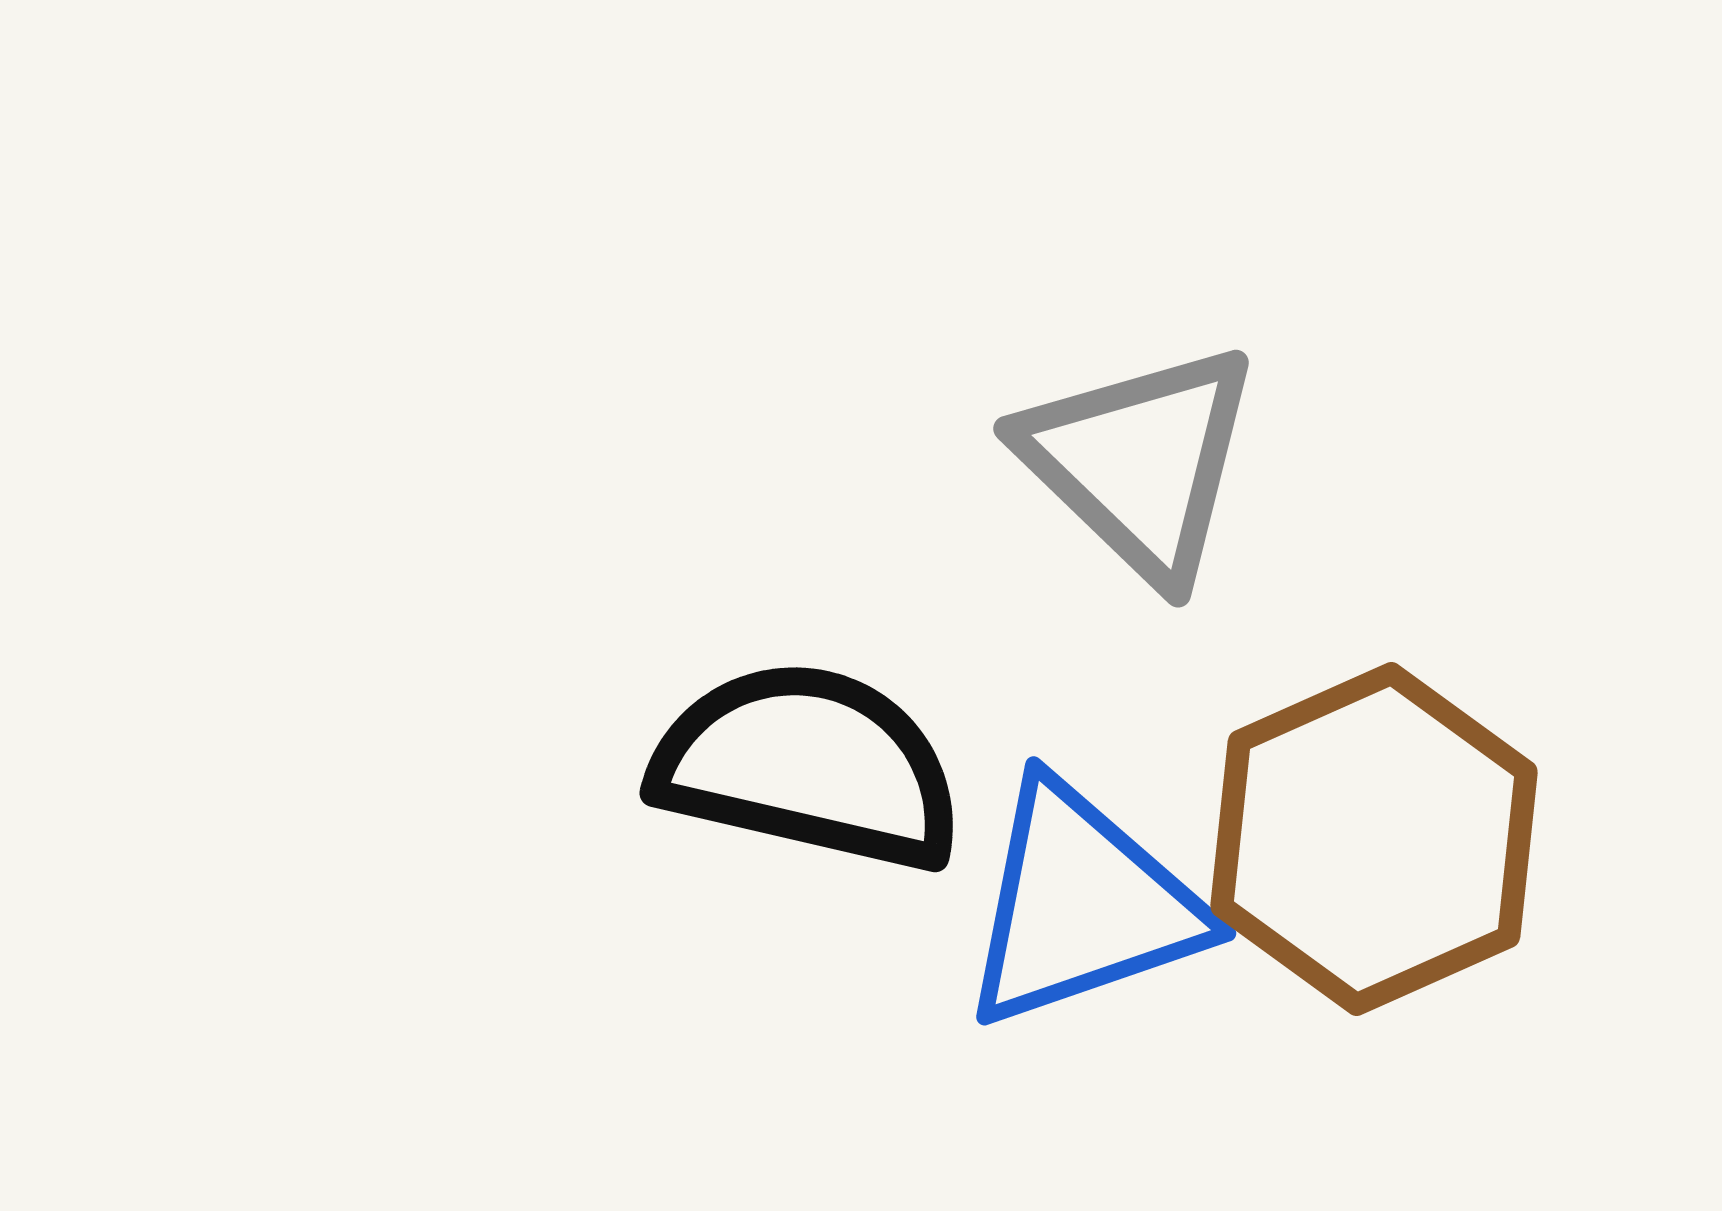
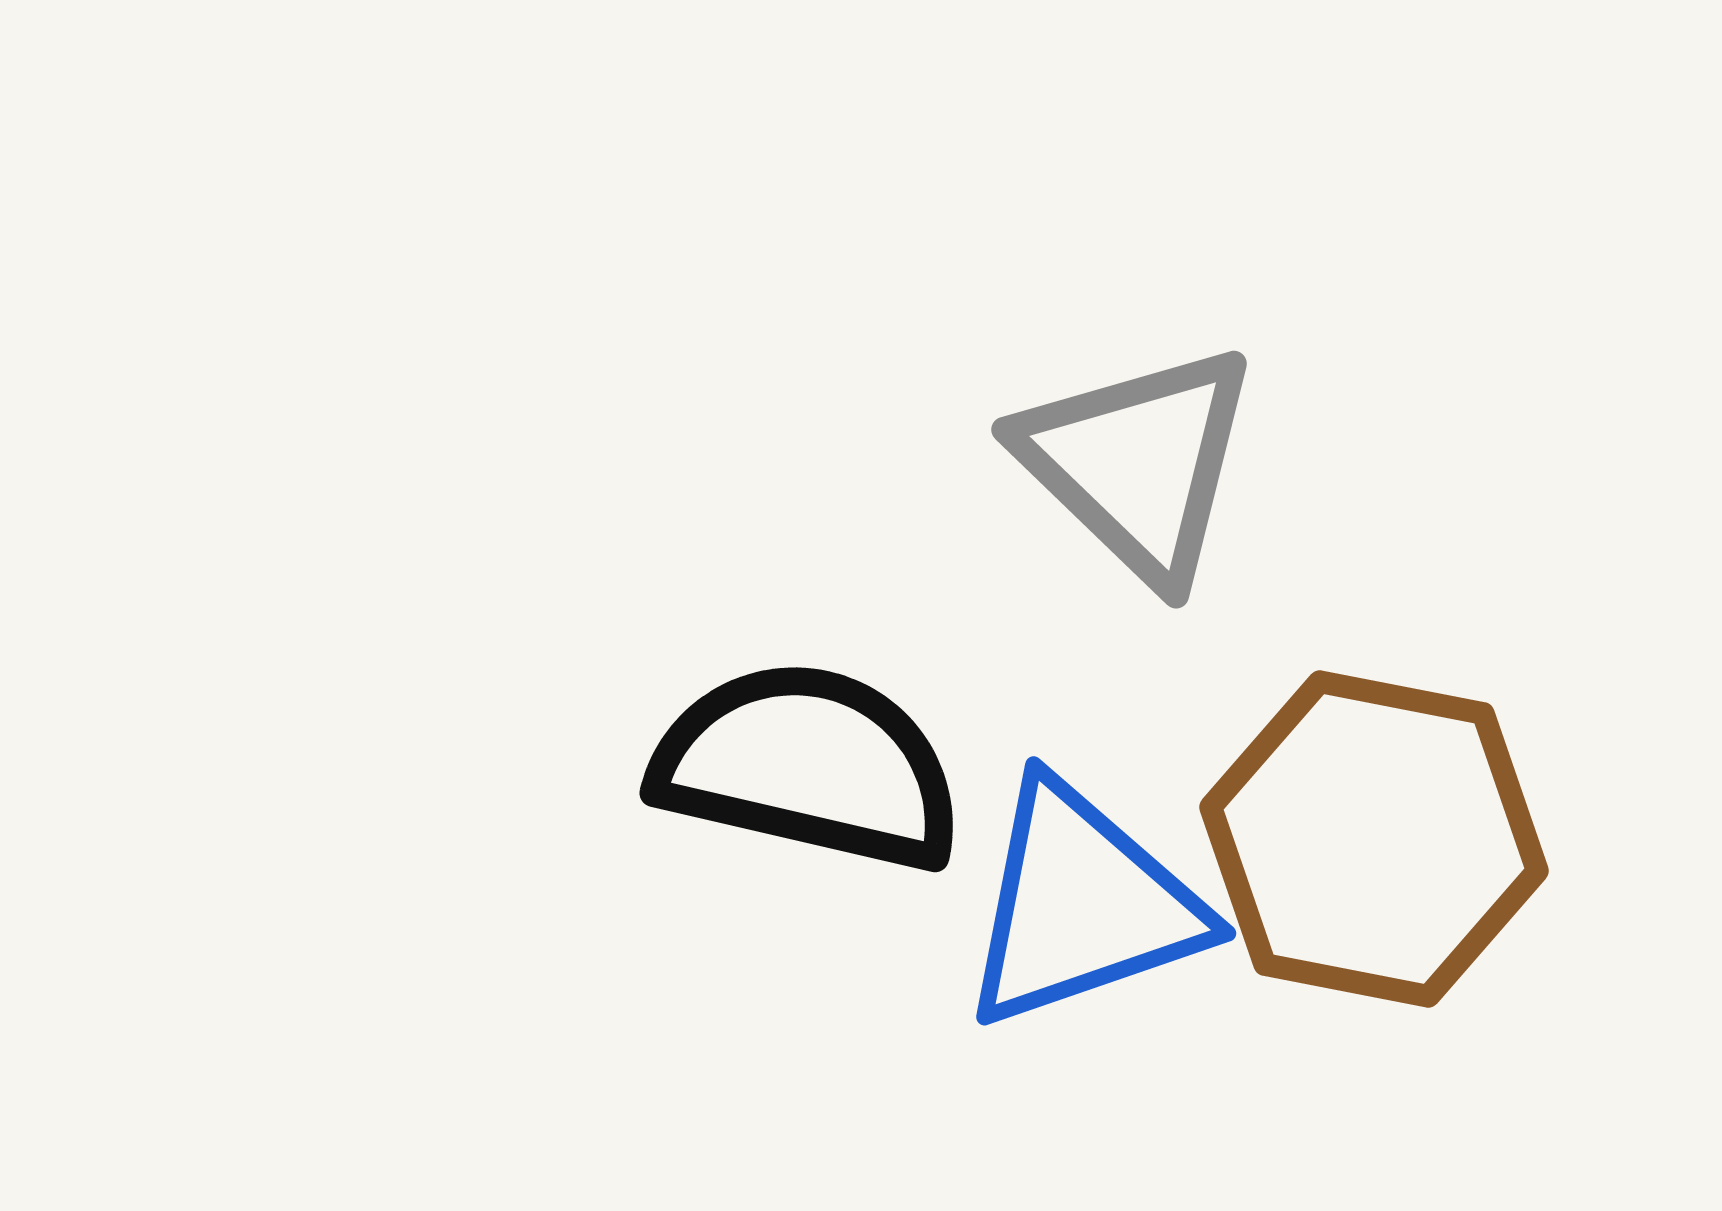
gray triangle: moved 2 px left, 1 px down
brown hexagon: rotated 25 degrees counterclockwise
